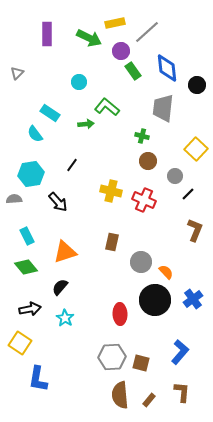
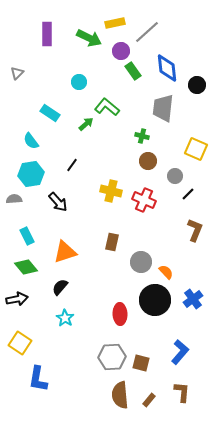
green arrow at (86, 124): rotated 35 degrees counterclockwise
cyan semicircle at (35, 134): moved 4 px left, 7 px down
yellow square at (196, 149): rotated 20 degrees counterclockwise
black arrow at (30, 309): moved 13 px left, 10 px up
